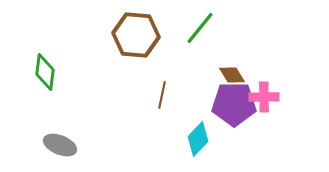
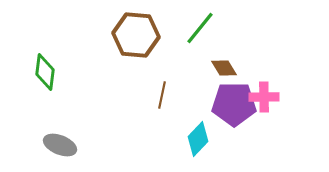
brown diamond: moved 8 px left, 7 px up
